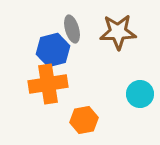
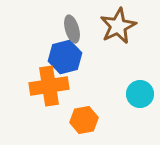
brown star: moved 6 px up; rotated 24 degrees counterclockwise
blue hexagon: moved 12 px right, 7 px down
orange cross: moved 1 px right, 2 px down
